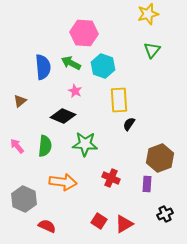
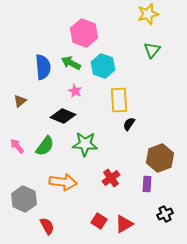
pink hexagon: rotated 16 degrees clockwise
green semicircle: rotated 30 degrees clockwise
red cross: rotated 30 degrees clockwise
red semicircle: rotated 36 degrees clockwise
